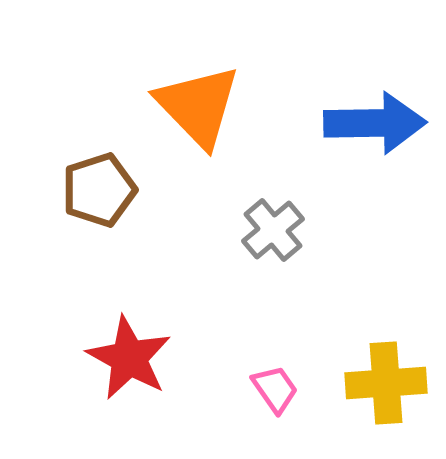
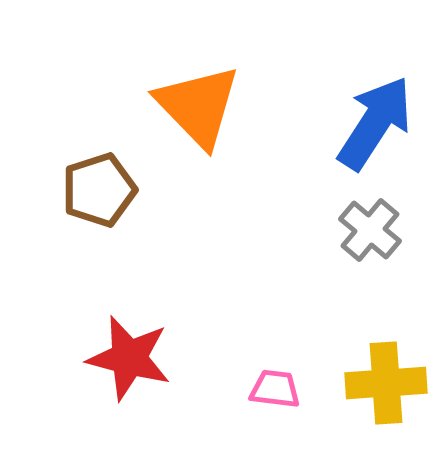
blue arrow: rotated 56 degrees counterclockwise
gray cross: moved 97 px right; rotated 10 degrees counterclockwise
red star: rotated 14 degrees counterclockwise
pink trapezoid: rotated 48 degrees counterclockwise
